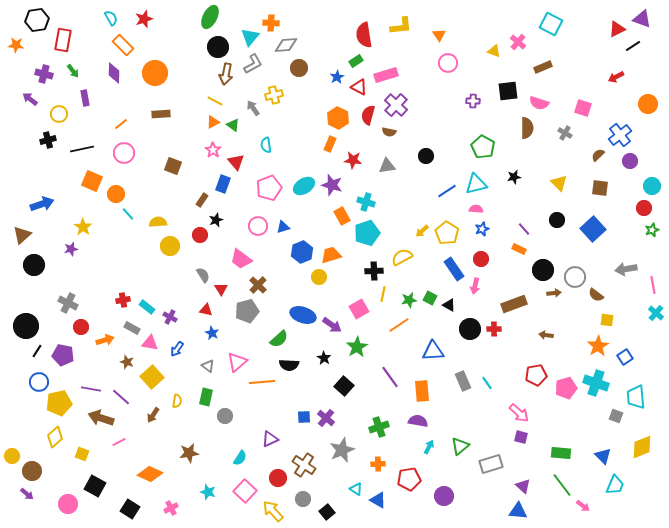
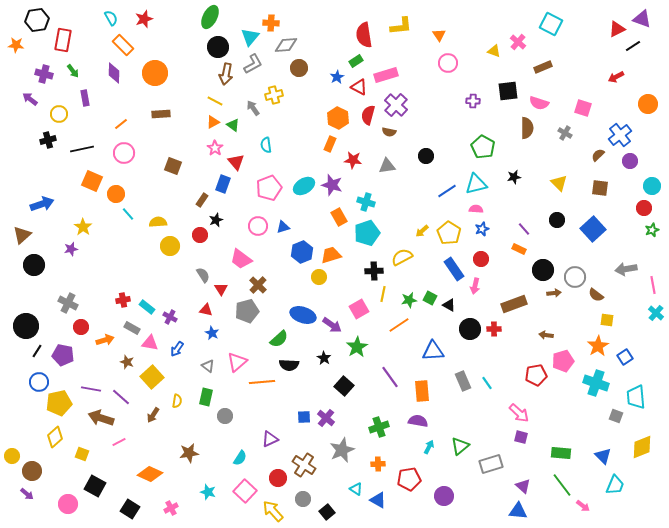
pink star at (213, 150): moved 2 px right, 2 px up
orange rectangle at (342, 216): moved 3 px left, 1 px down
yellow pentagon at (447, 233): moved 2 px right
pink pentagon at (566, 388): moved 3 px left, 27 px up
